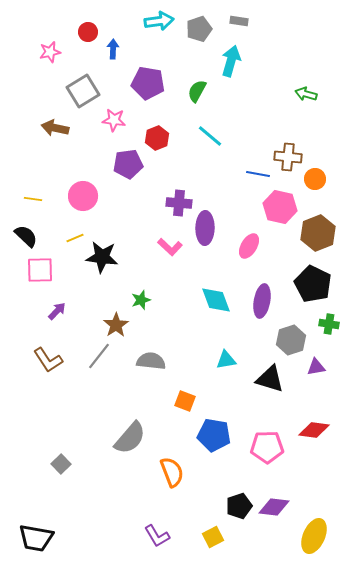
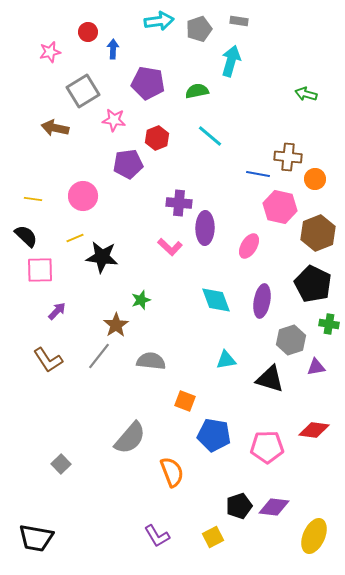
green semicircle at (197, 91): rotated 50 degrees clockwise
